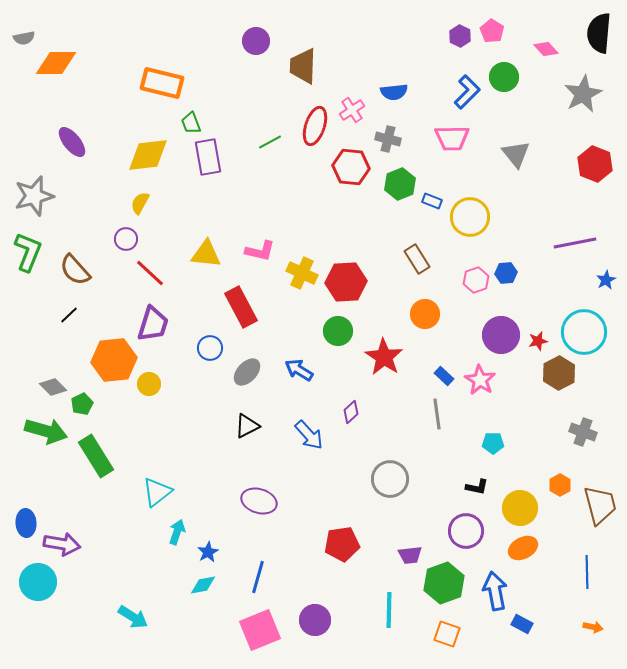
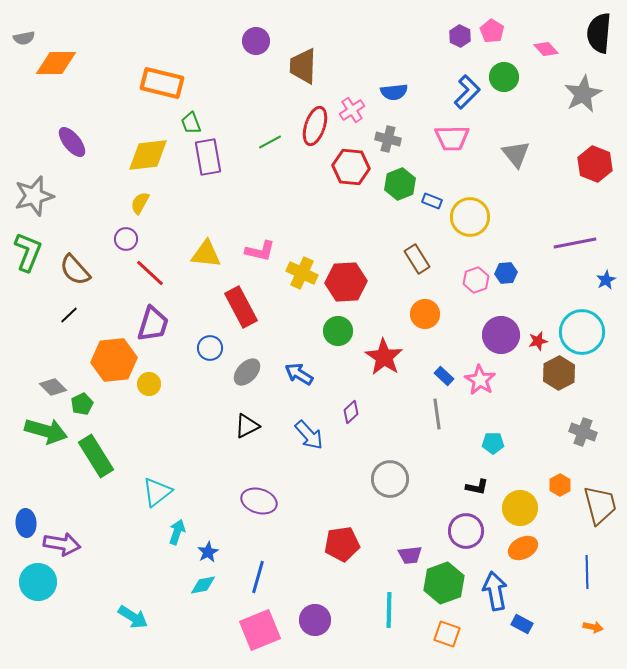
cyan circle at (584, 332): moved 2 px left
blue arrow at (299, 370): moved 4 px down
